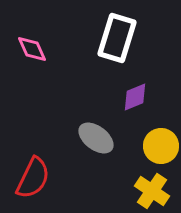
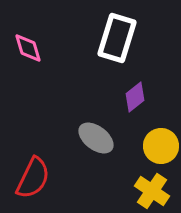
pink diamond: moved 4 px left, 1 px up; rotated 8 degrees clockwise
purple diamond: rotated 16 degrees counterclockwise
